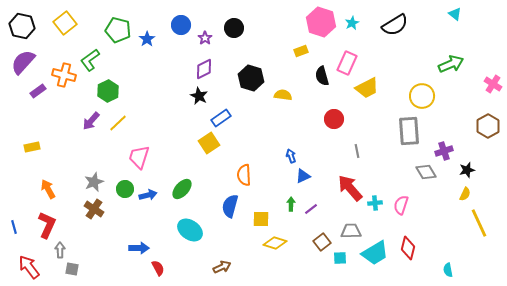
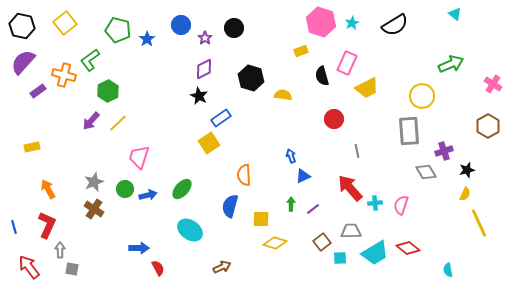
purple line at (311, 209): moved 2 px right
red diamond at (408, 248): rotated 65 degrees counterclockwise
